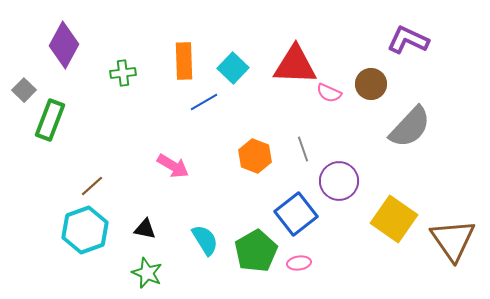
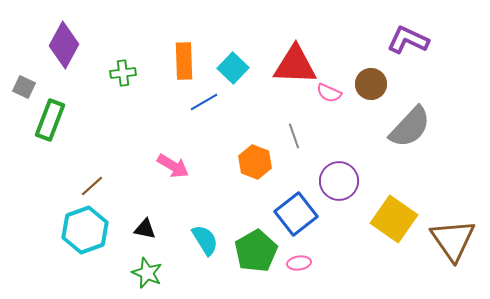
gray square: moved 3 px up; rotated 20 degrees counterclockwise
gray line: moved 9 px left, 13 px up
orange hexagon: moved 6 px down
